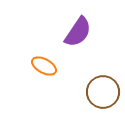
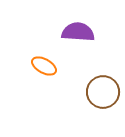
purple semicircle: rotated 120 degrees counterclockwise
